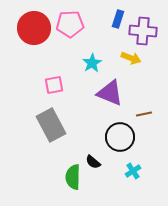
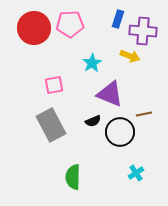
yellow arrow: moved 1 px left, 2 px up
purple triangle: moved 1 px down
black circle: moved 5 px up
black semicircle: moved 41 px up; rotated 63 degrees counterclockwise
cyan cross: moved 3 px right, 2 px down
